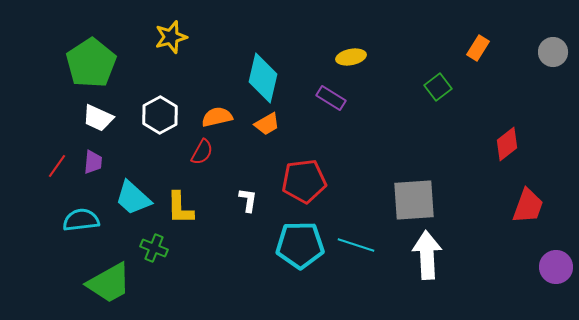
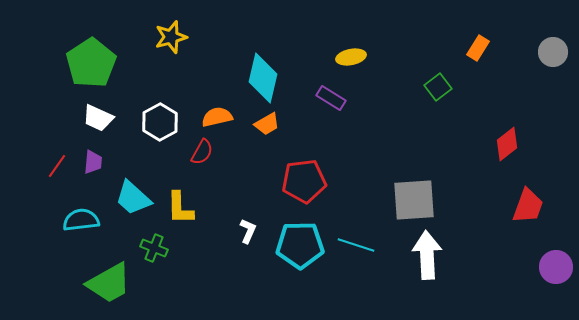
white hexagon: moved 7 px down
white L-shape: moved 31 px down; rotated 15 degrees clockwise
